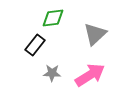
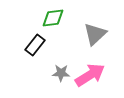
gray star: moved 9 px right
